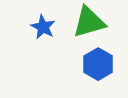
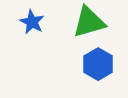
blue star: moved 11 px left, 5 px up
